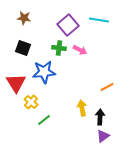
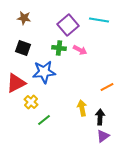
red triangle: rotated 35 degrees clockwise
